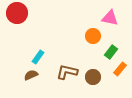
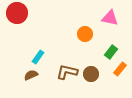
orange circle: moved 8 px left, 2 px up
brown circle: moved 2 px left, 3 px up
